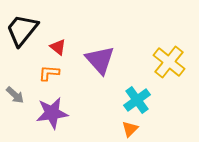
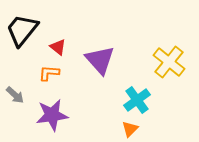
purple star: moved 2 px down
